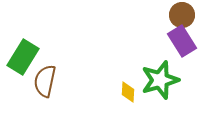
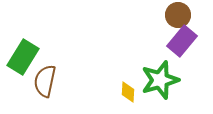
brown circle: moved 4 px left
purple rectangle: rotated 72 degrees clockwise
